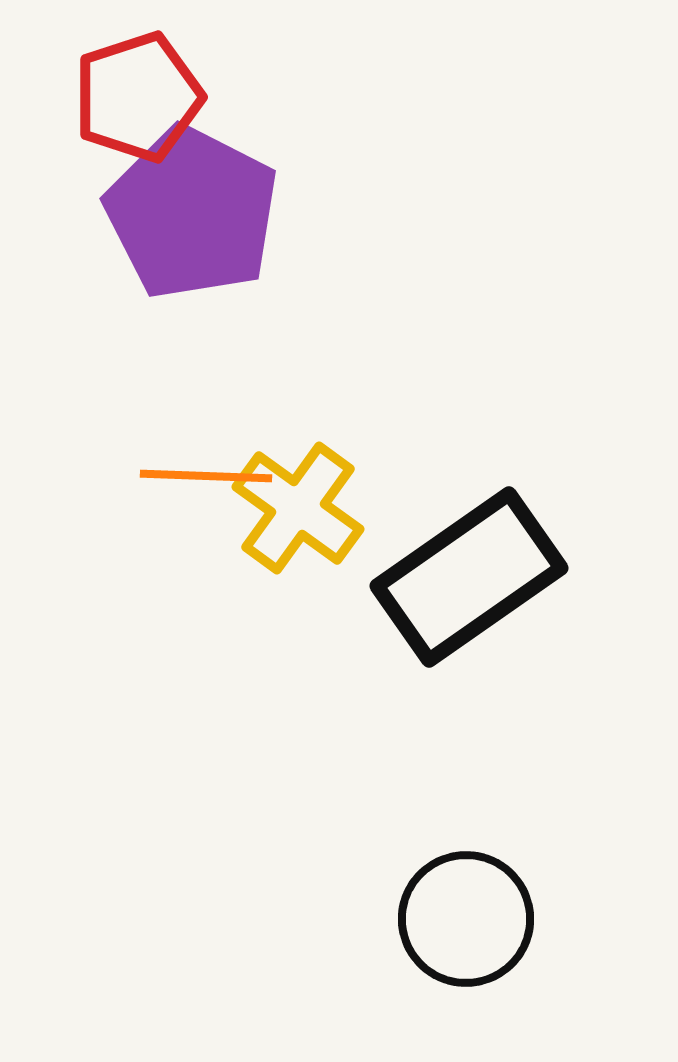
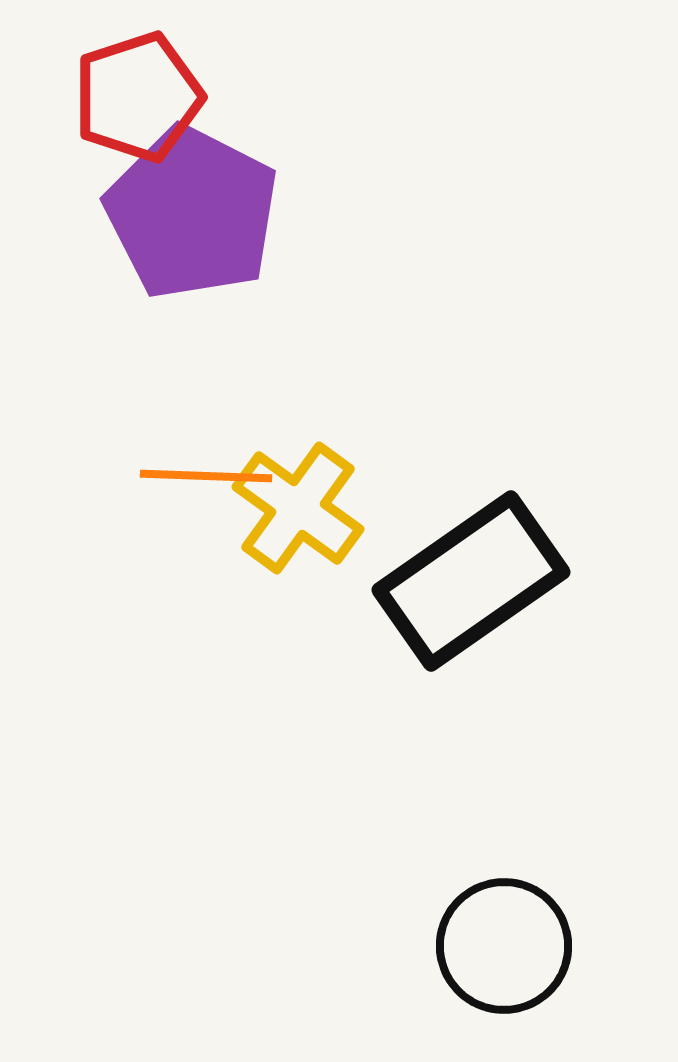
black rectangle: moved 2 px right, 4 px down
black circle: moved 38 px right, 27 px down
